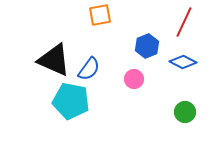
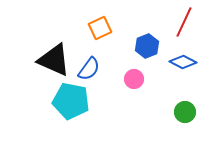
orange square: moved 13 px down; rotated 15 degrees counterclockwise
